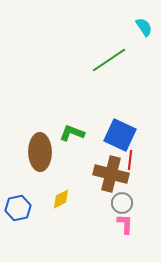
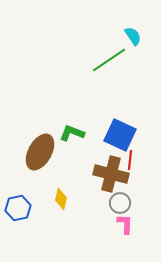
cyan semicircle: moved 11 px left, 9 px down
brown ellipse: rotated 30 degrees clockwise
yellow diamond: rotated 50 degrees counterclockwise
gray circle: moved 2 px left
